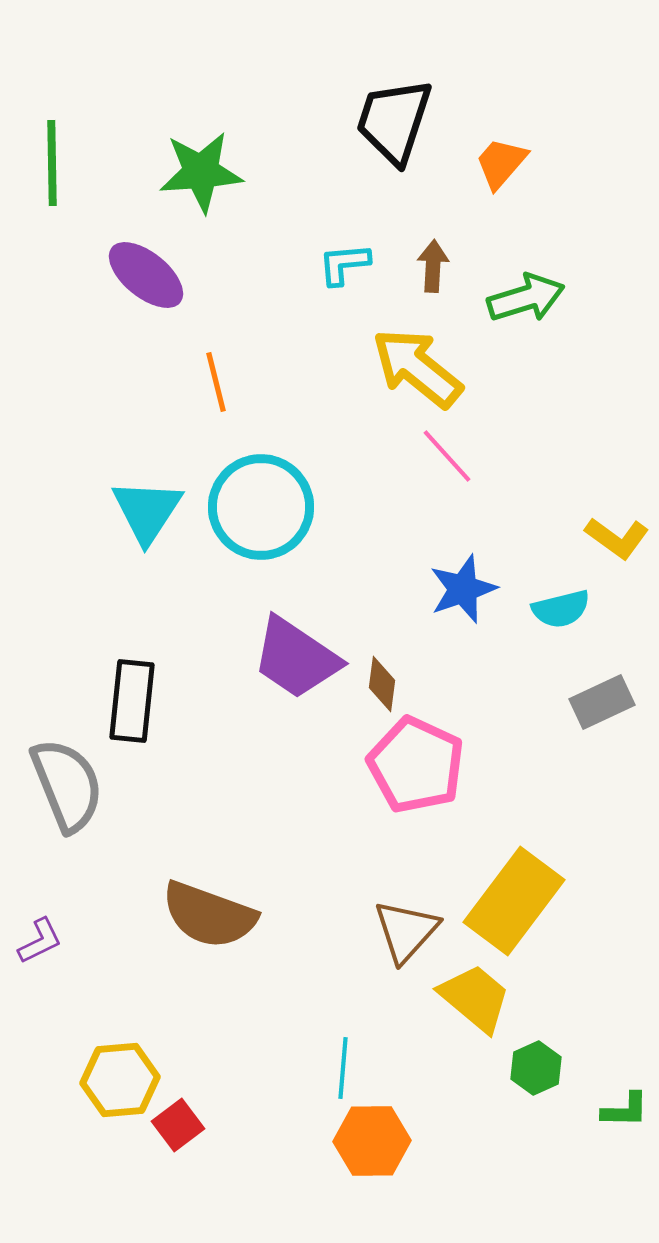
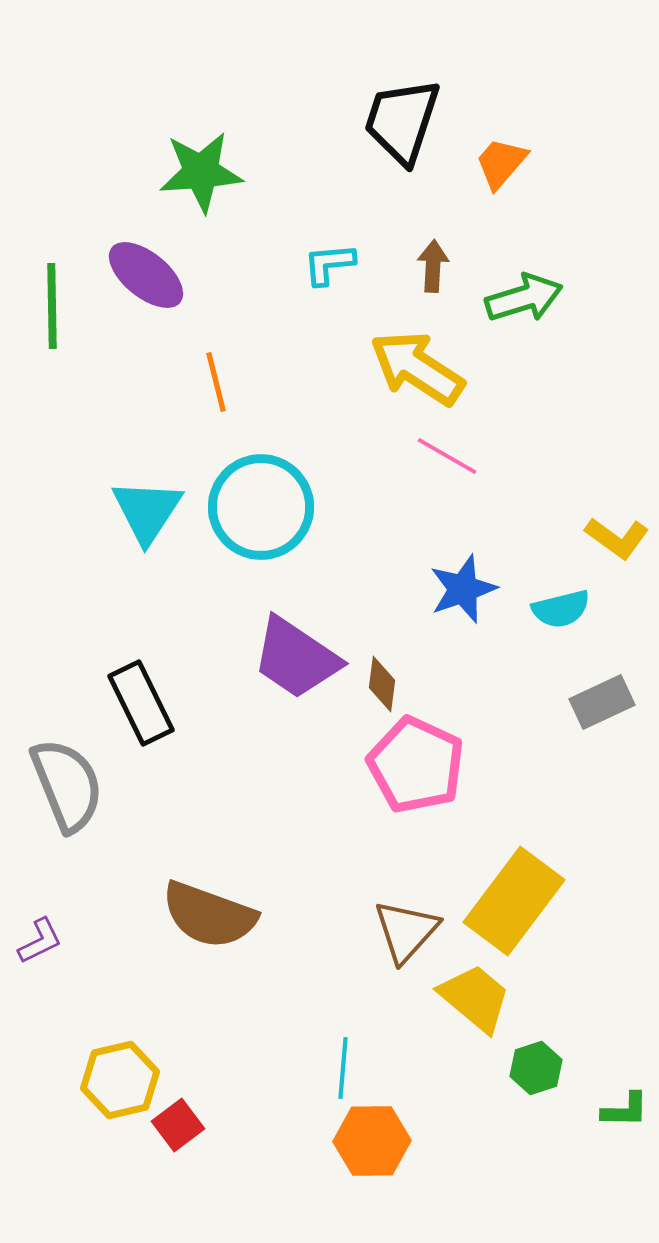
black trapezoid: moved 8 px right
green line: moved 143 px down
cyan L-shape: moved 15 px left
green arrow: moved 2 px left
yellow arrow: rotated 6 degrees counterclockwise
pink line: rotated 18 degrees counterclockwise
black rectangle: moved 9 px right, 2 px down; rotated 32 degrees counterclockwise
green hexagon: rotated 6 degrees clockwise
yellow hexagon: rotated 8 degrees counterclockwise
